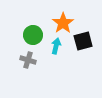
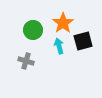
green circle: moved 5 px up
cyan arrow: moved 3 px right; rotated 28 degrees counterclockwise
gray cross: moved 2 px left, 1 px down
